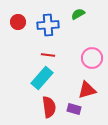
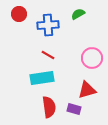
red circle: moved 1 px right, 8 px up
red line: rotated 24 degrees clockwise
cyan rectangle: rotated 40 degrees clockwise
